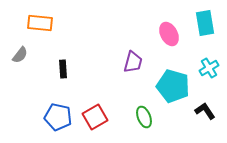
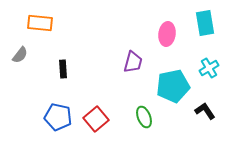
pink ellipse: moved 2 px left; rotated 35 degrees clockwise
cyan pentagon: rotated 28 degrees counterclockwise
red square: moved 1 px right, 2 px down; rotated 10 degrees counterclockwise
